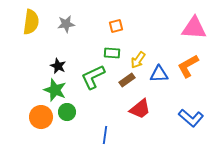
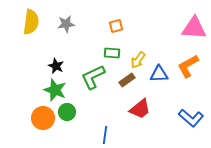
black star: moved 2 px left
orange circle: moved 2 px right, 1 px down
